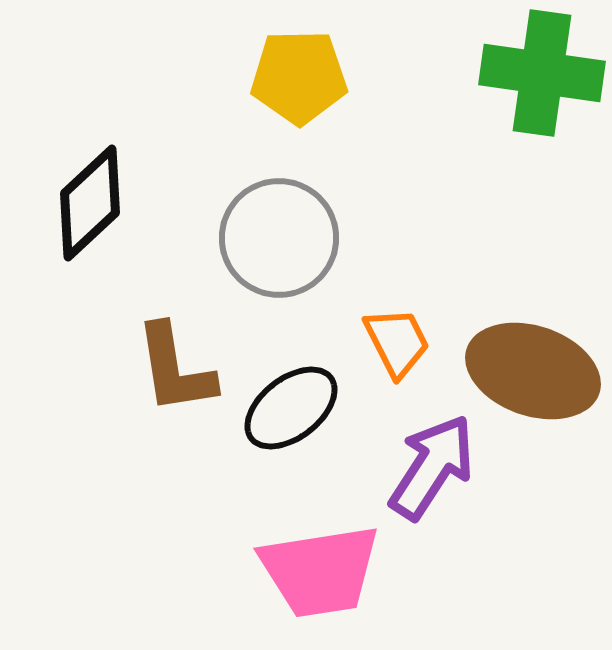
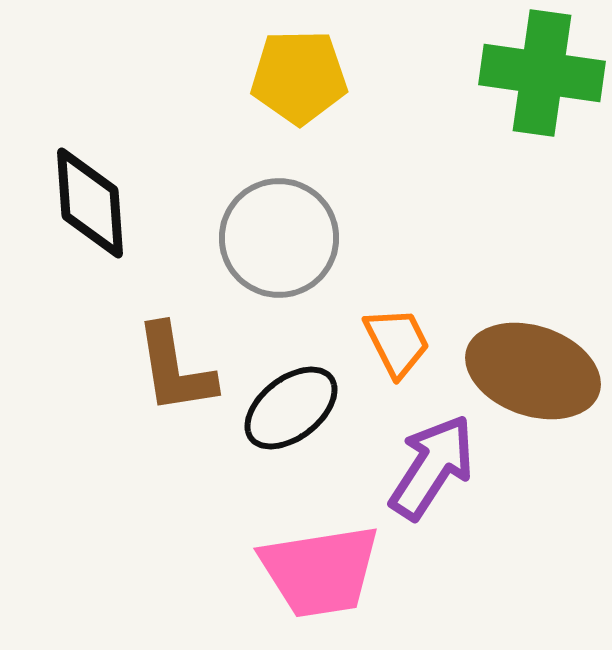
black diamond: rotated 51 degrees counterclockwise
